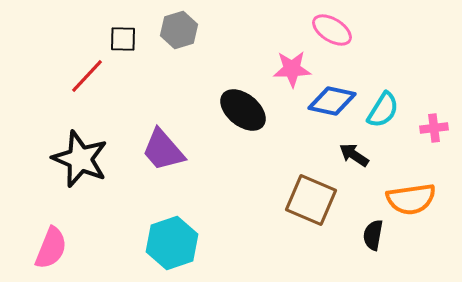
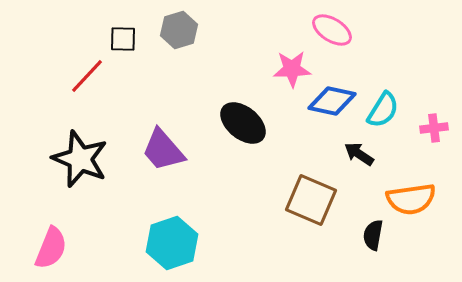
black ellipse: moved 13 px down
black arrow: moved 5 px right, 1 px up
